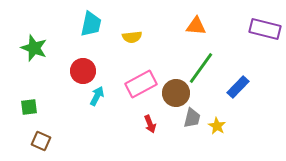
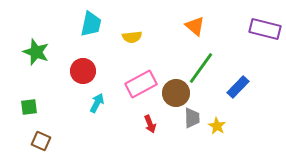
orange triangle: moved 1 px left; rotated 35 degrees clockwise
green star: moved 2 px right, 4 px down
cyan arrow: moved 7 px down
gray trapezoid: rotated 15 degrees counterclockwise
